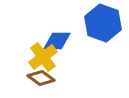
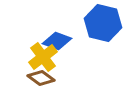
blue hexagon: rotated 6 degrees counterclockwise
blue diamond: rotated 20 degrees clockwise
